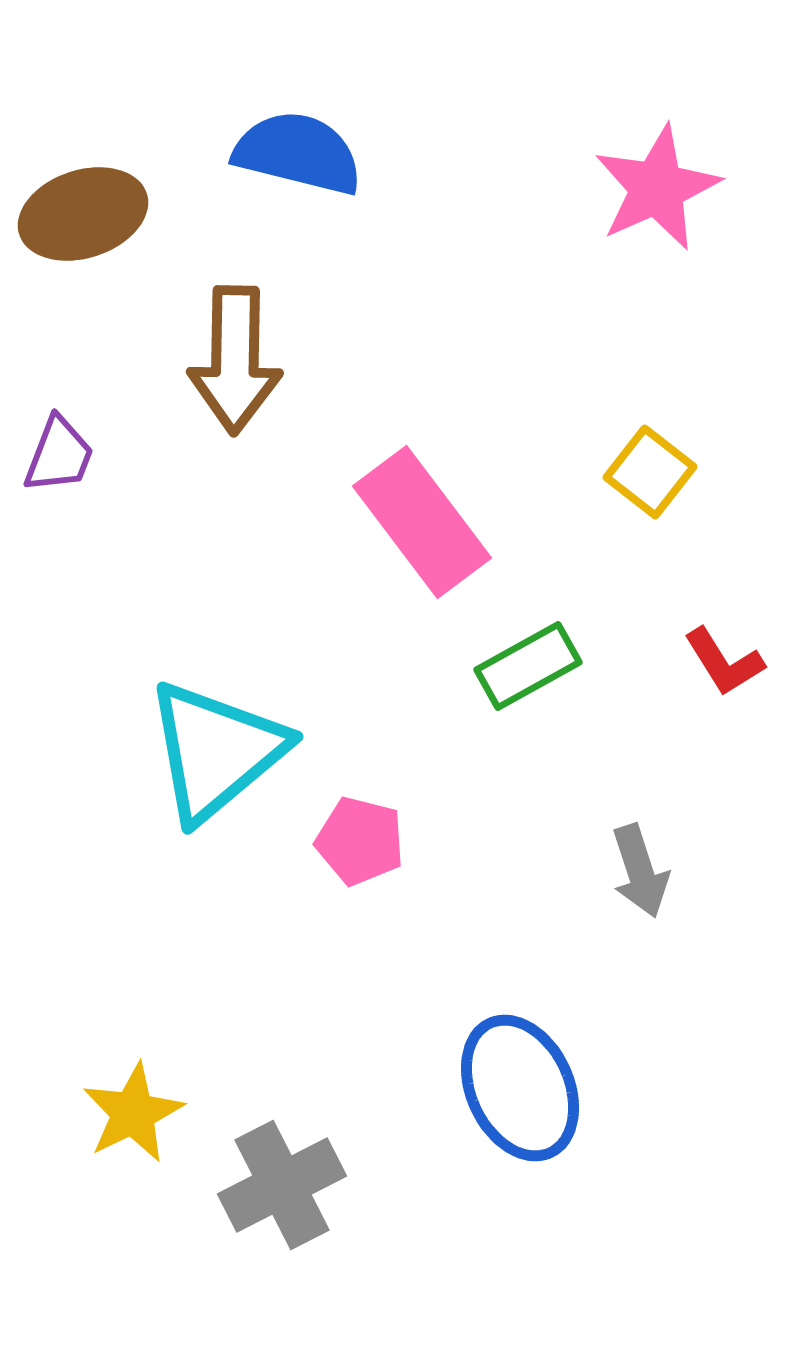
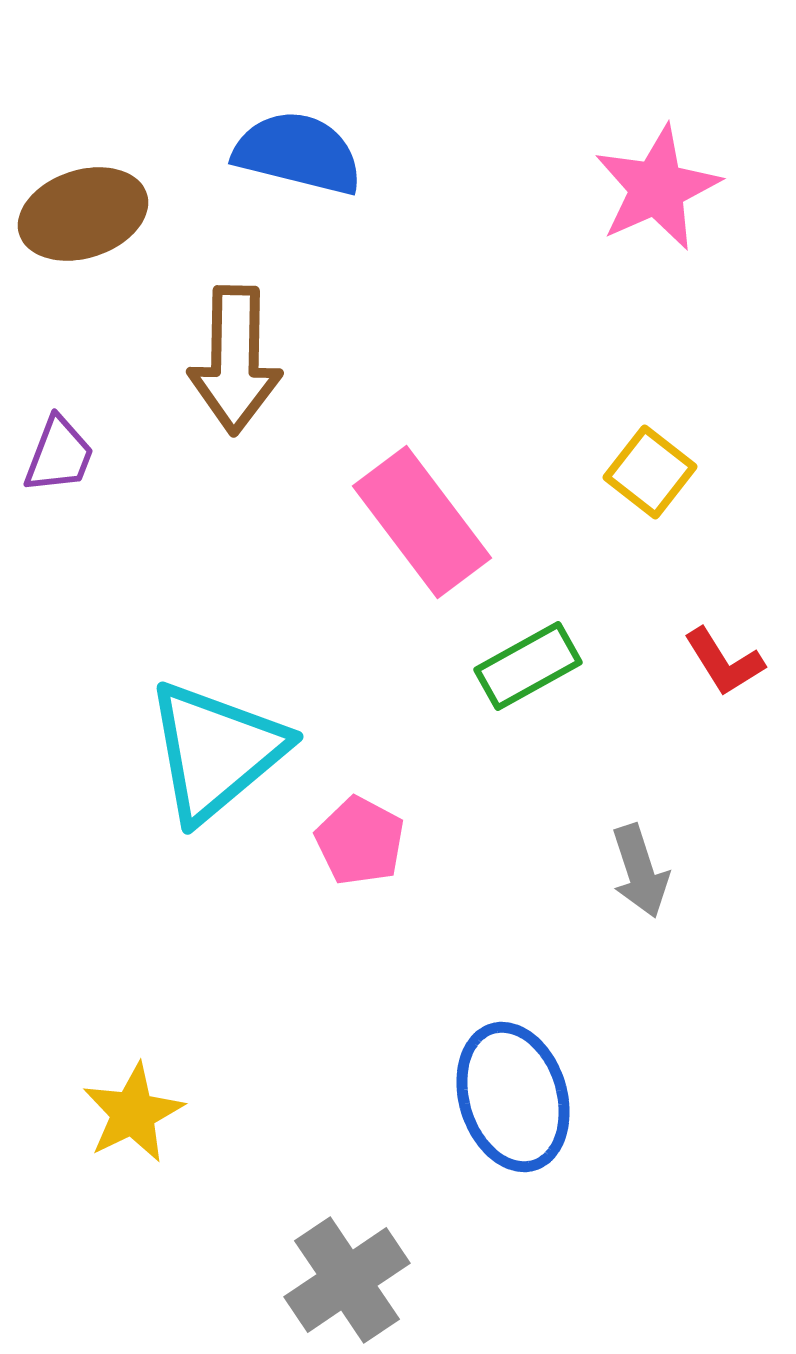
pink pentagon: rotated 14 degrees clockwise
blue ellipse: moved 7 px left, 9 px down; rotated 8 degrees clockwise
gray cross: moved 65 px right, 95 px down; rotated 7 degrees counterclockwise
